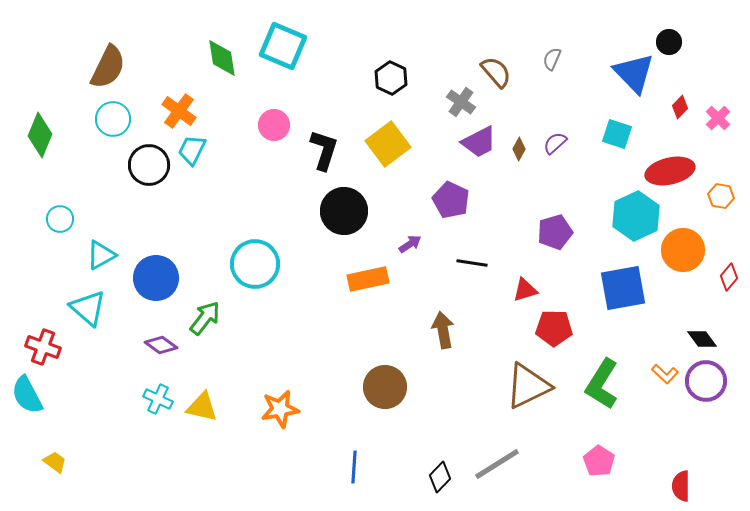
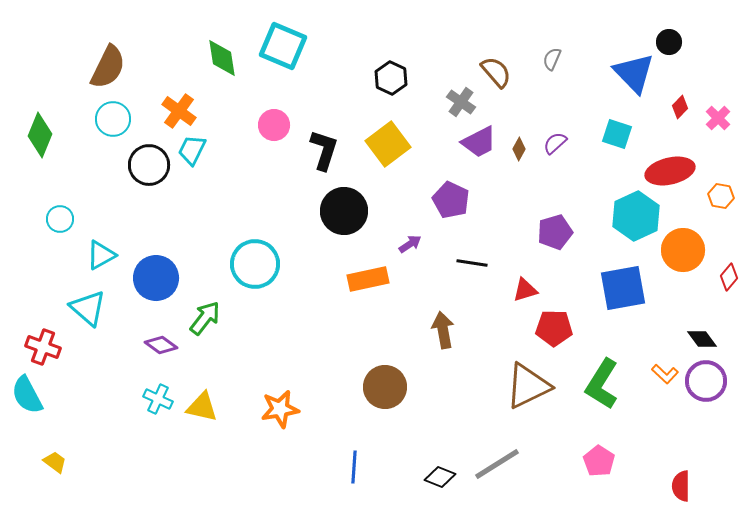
black diamond at (440, 477): rotated 68 degrees clockwise
